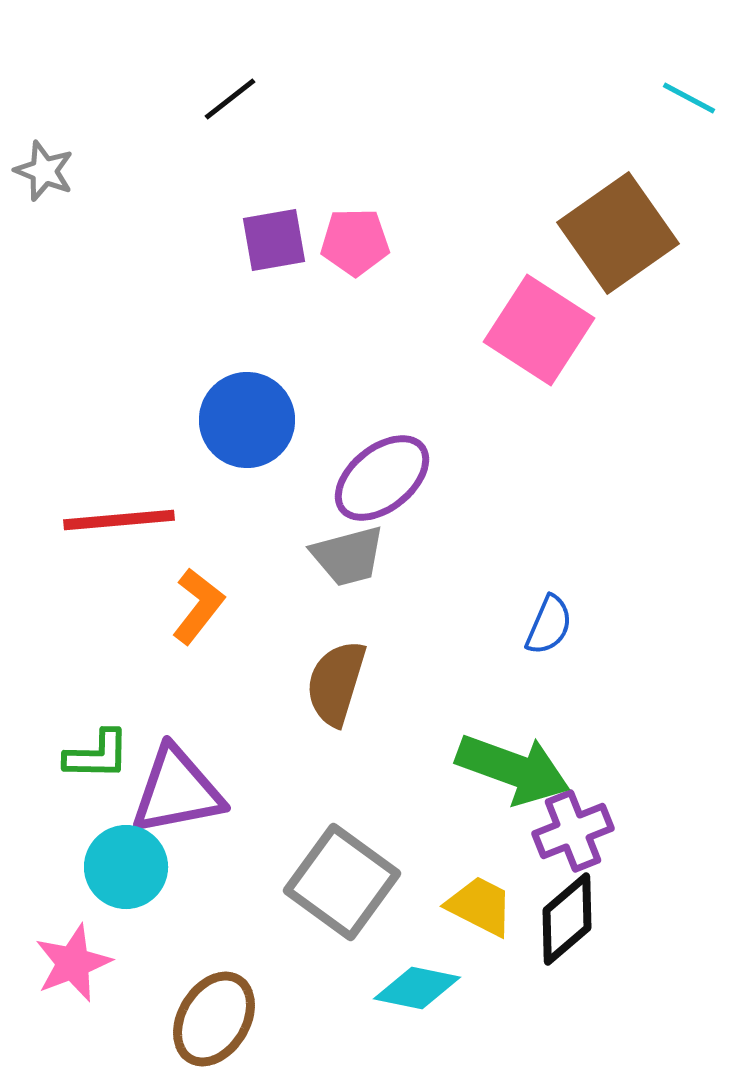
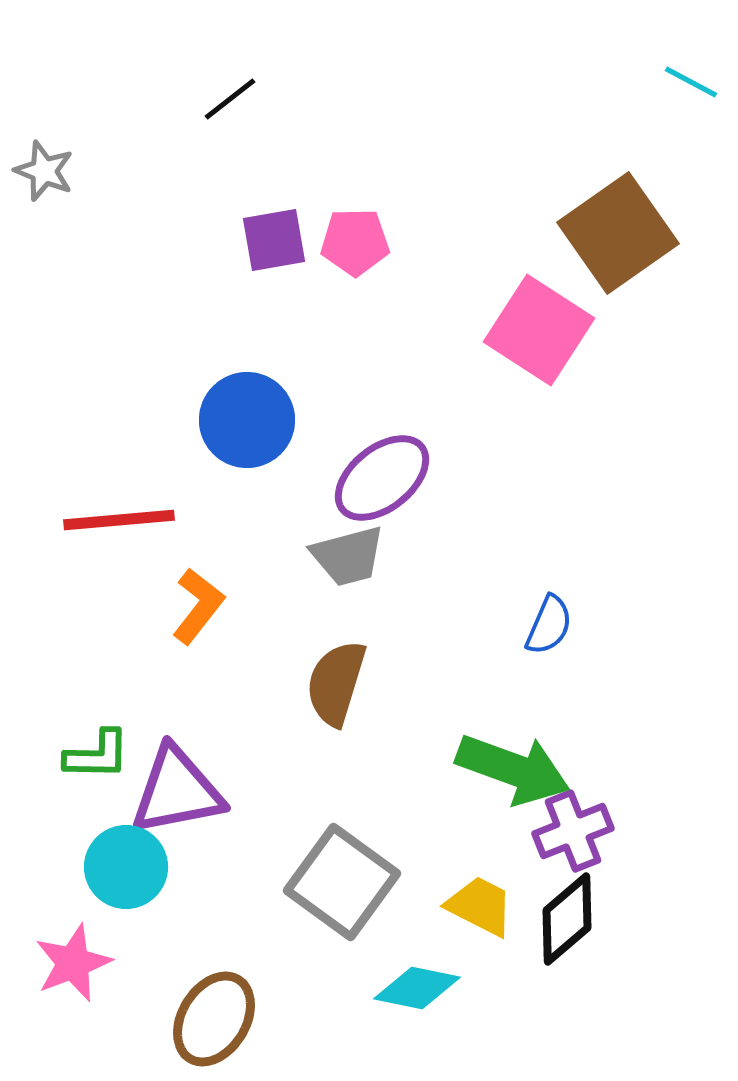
cyan line: moved 2 px right, 16 px up
